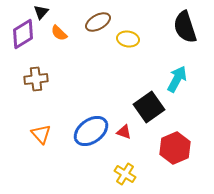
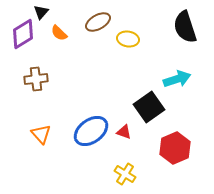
cyan arrow: rotated 44 degrees clockwise
